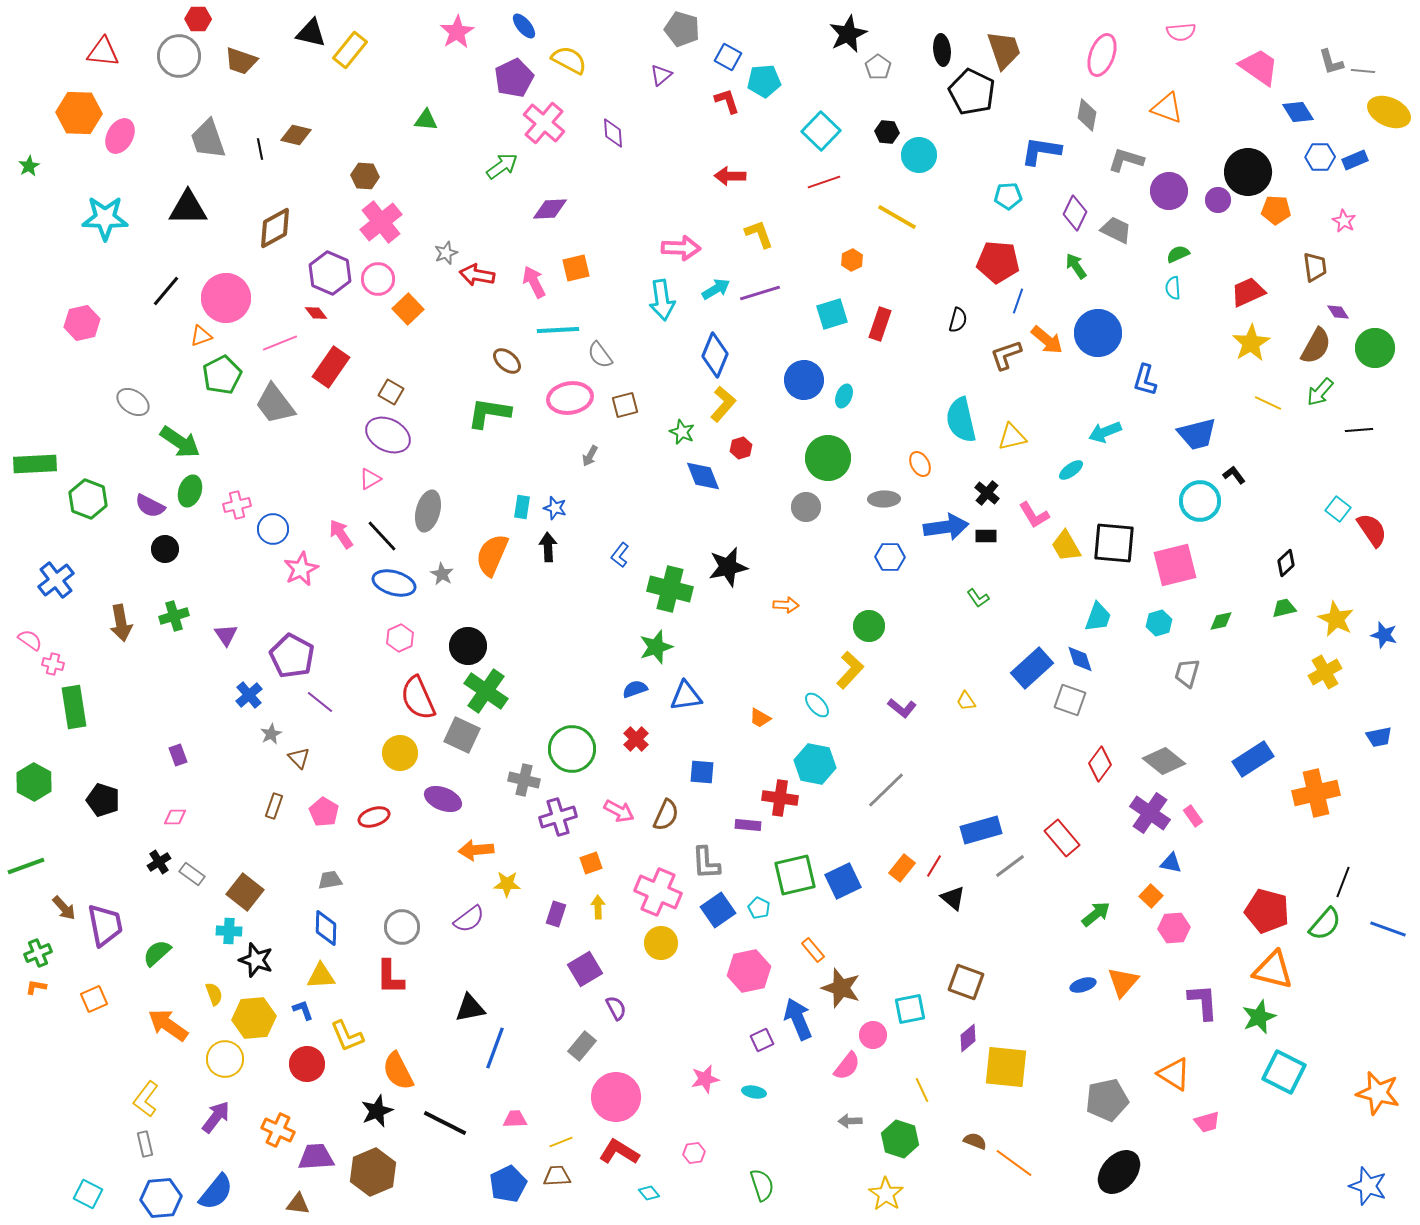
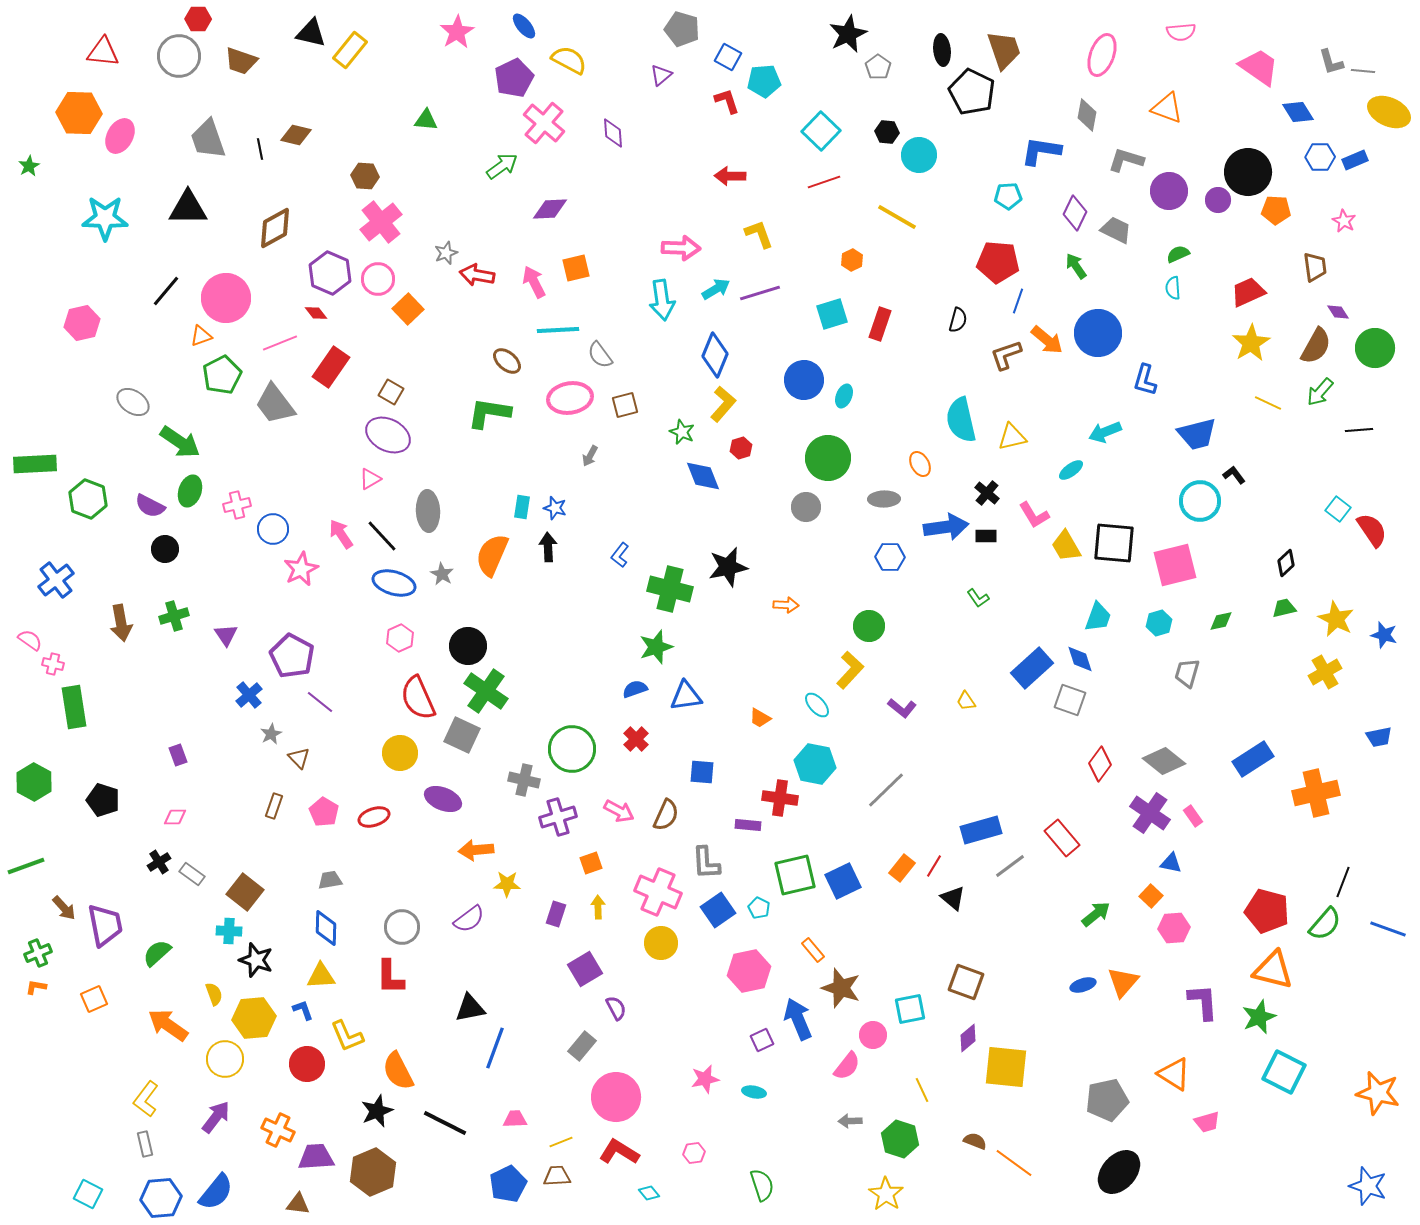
gray ellipse at (428, 511): rotated 18 degrees counterclockwise
